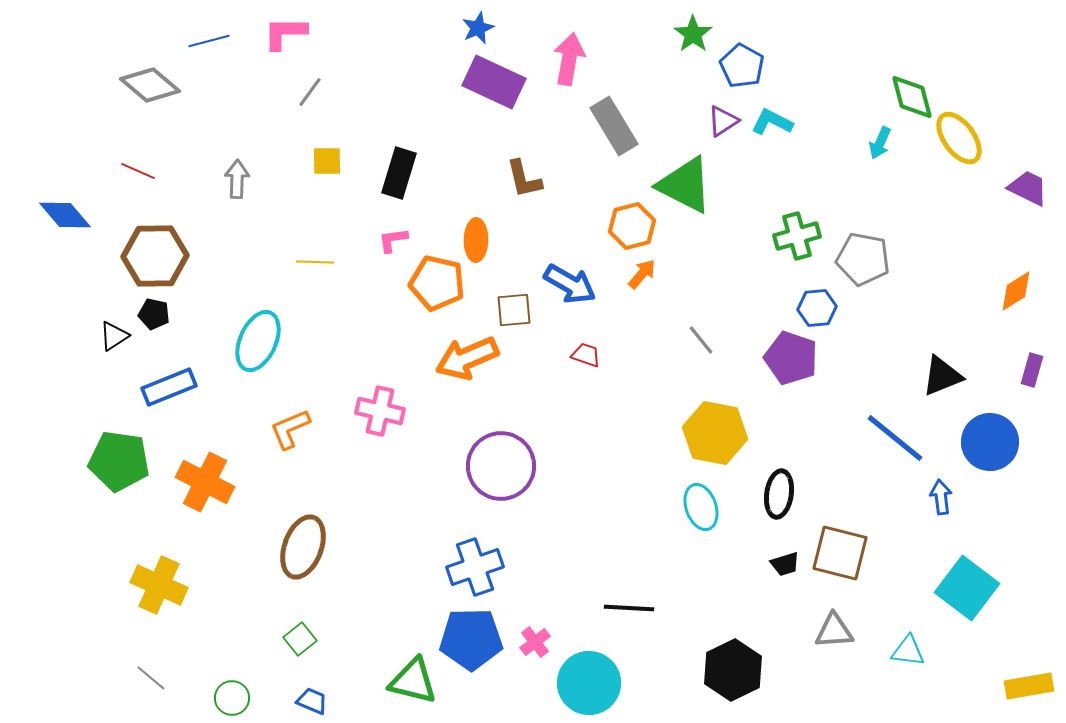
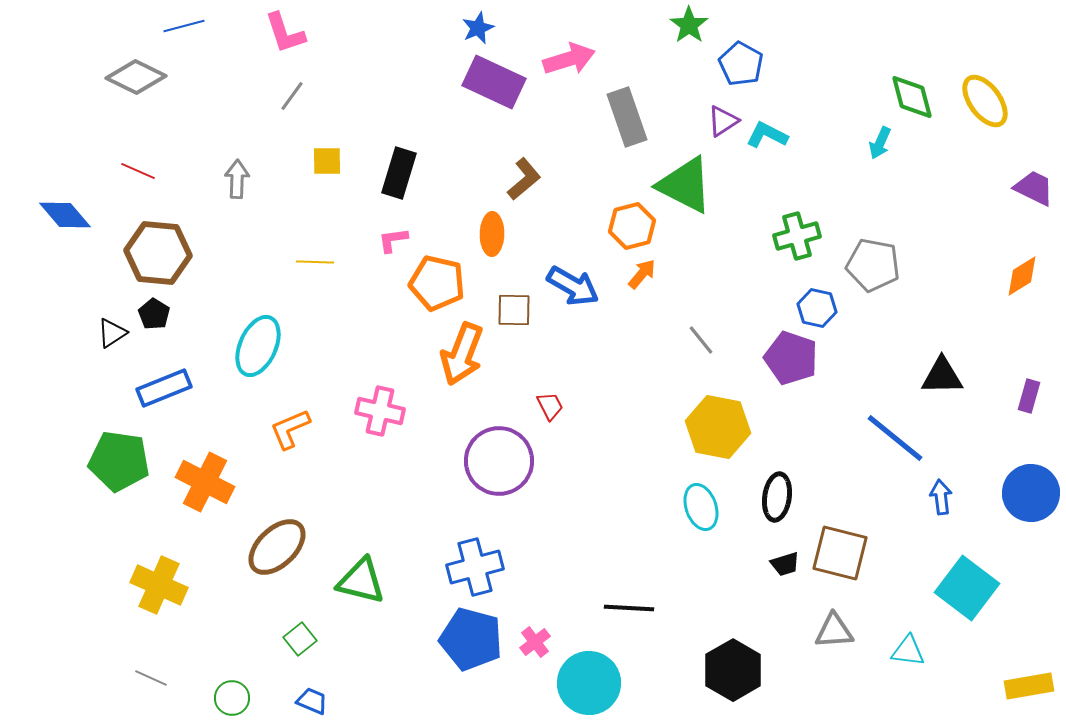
pink L-shape at (285, 33): rotated 108 degrees counterclockwise
green star at (693, 34): moved 4 px left, 9 px up
blue line at (209, 41): moved 25 px left, 15 px up
pink arrow at (569, 59): rotated 63 degrees clockwise
blue pentagon at (742, 66): moved 1 px left, 2 px up
gray diamond at (150, 85): moved 14 px left, 8 px up; rotated 14 degrees counterclockwise
gray line at (310, 92): moved 18 px left, 4 px down
cyan L-shape at (772, 122): moved 5 px left, 13 px down
gray rectangle at (614, 126): moved 13 px right, 9 px up; rotated 12 degrees clockwise
yellow ellipse at (959, 138): moved 26 px right, 37 px up
brown L-shape at (524, 179): rotated 117 degrees counterclockwise
purple trapezoid at (1028, 188): moved 6 px right
orange ellipse at (476, 240): moved 16 px right, 6 px up
brown hexagon at (155, 256): moved 3 px right, 3 px up; rotated 6 degrees clockwise
gray pentagon at (863, 259): moved 10 px right, 6 px down
blue arrow at (570, 284): moved 3 px right, 2 px down
orange diamond at (1016, 291): moved 6 px right, 15 px up
blue hexagon at (817, 308): rotated 18 degrees clockwise
brown square at (514, 310): rotated 6 degrees clockwise
black pentagon at (154, 314): rotated 20 degrees clockwise
black triangle at (114, 336): moved 2 px left, 3 px up
cyan ellipse at (258, 341): moved 5 px down
red trapezoid at (586, 355): moved 36 px left, 51 px down; rotated 44 degrees clockwise
orange arrow at (467, 358): moved 5 px left, 4 px up; rotated 46 degrees counterclockwise
purple rectangle at (1032, 370): moved 3 px left, 26 px down
black triangle at (942, 376): rotated 21 degrees clockwise
blue rectangle at (169, 387): moved 5 px left, 1 px down
yellow hexagon at (715, 433): moved 3 px right, 6 px up
blue circle at (990, 442): moved 41 px right, 51 px down
purple circle at (501, 466): moved 2 px left, 5 px up
black ellipse at (779, 494): moved 2 px left, 3 px down
brown ellipse at (303, 547): moved 26 px left; rotated 26 degrees clockwise
blue cross at (475, 567): rotated 4 degrees clockwise
blue pentagon at (471, 639): rotated 16 degrees clockwise
black hexagon at (733, 670): rotated 4 degrees counterclockwise
gray line at (151, 678): rotated 16 degrees counterclockwise
green triangle at (413, 681): moved 52 px left, 100 px up
